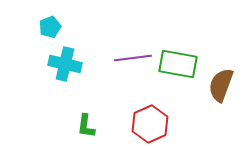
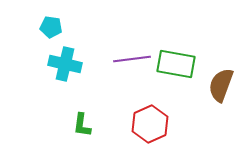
cyan pentagon: moved 1 px right; rotated 30 degrees clockwise
purple line: moved 1 px left, 1 px down
green rectangle: moved 2 px left
green L-shape: moved 4 px left, 1 px up
